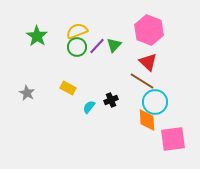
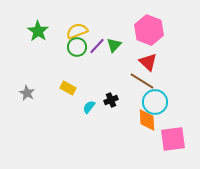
green star: moved 1 px right, 5 px up
